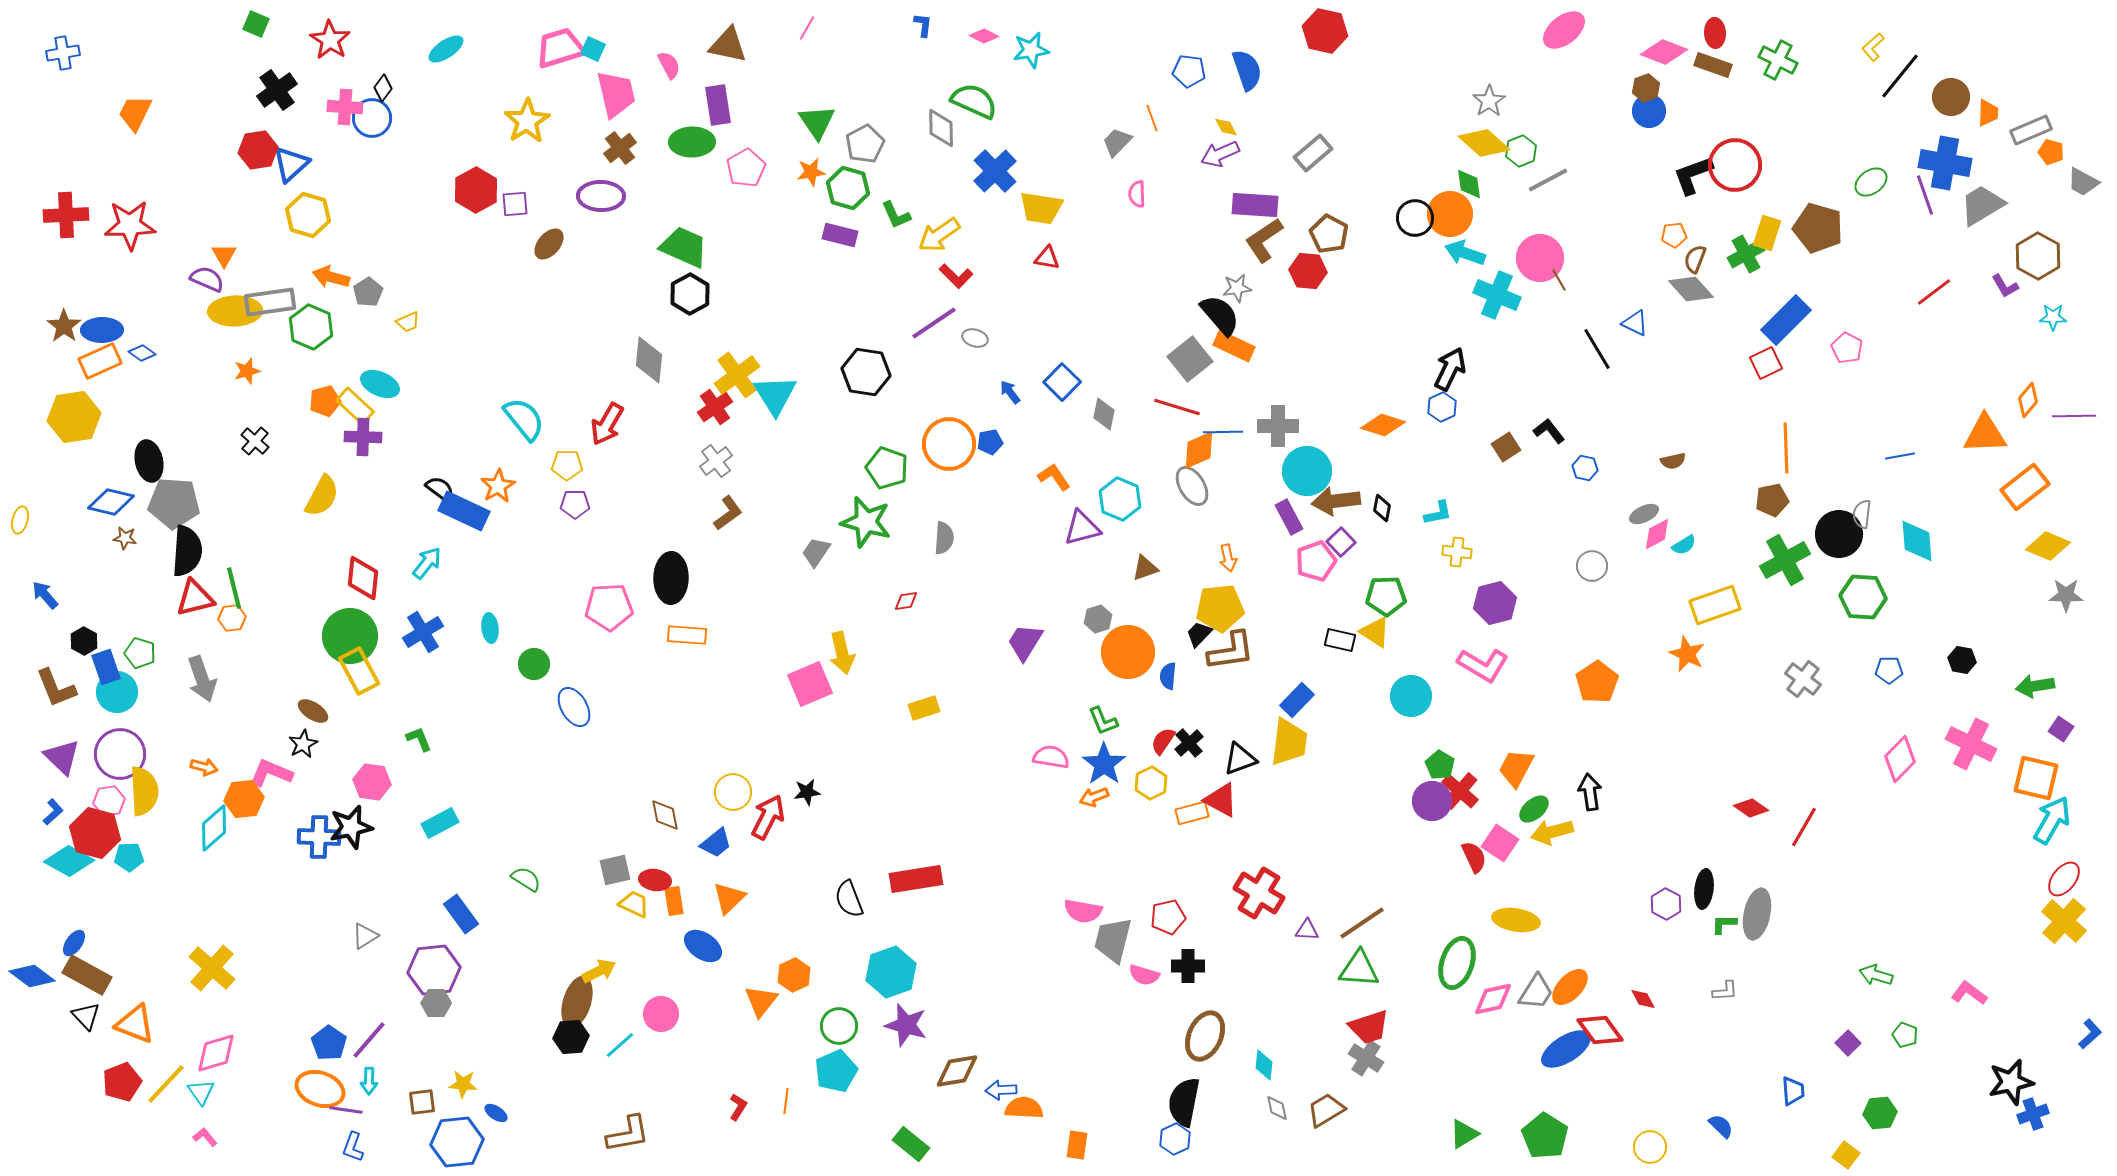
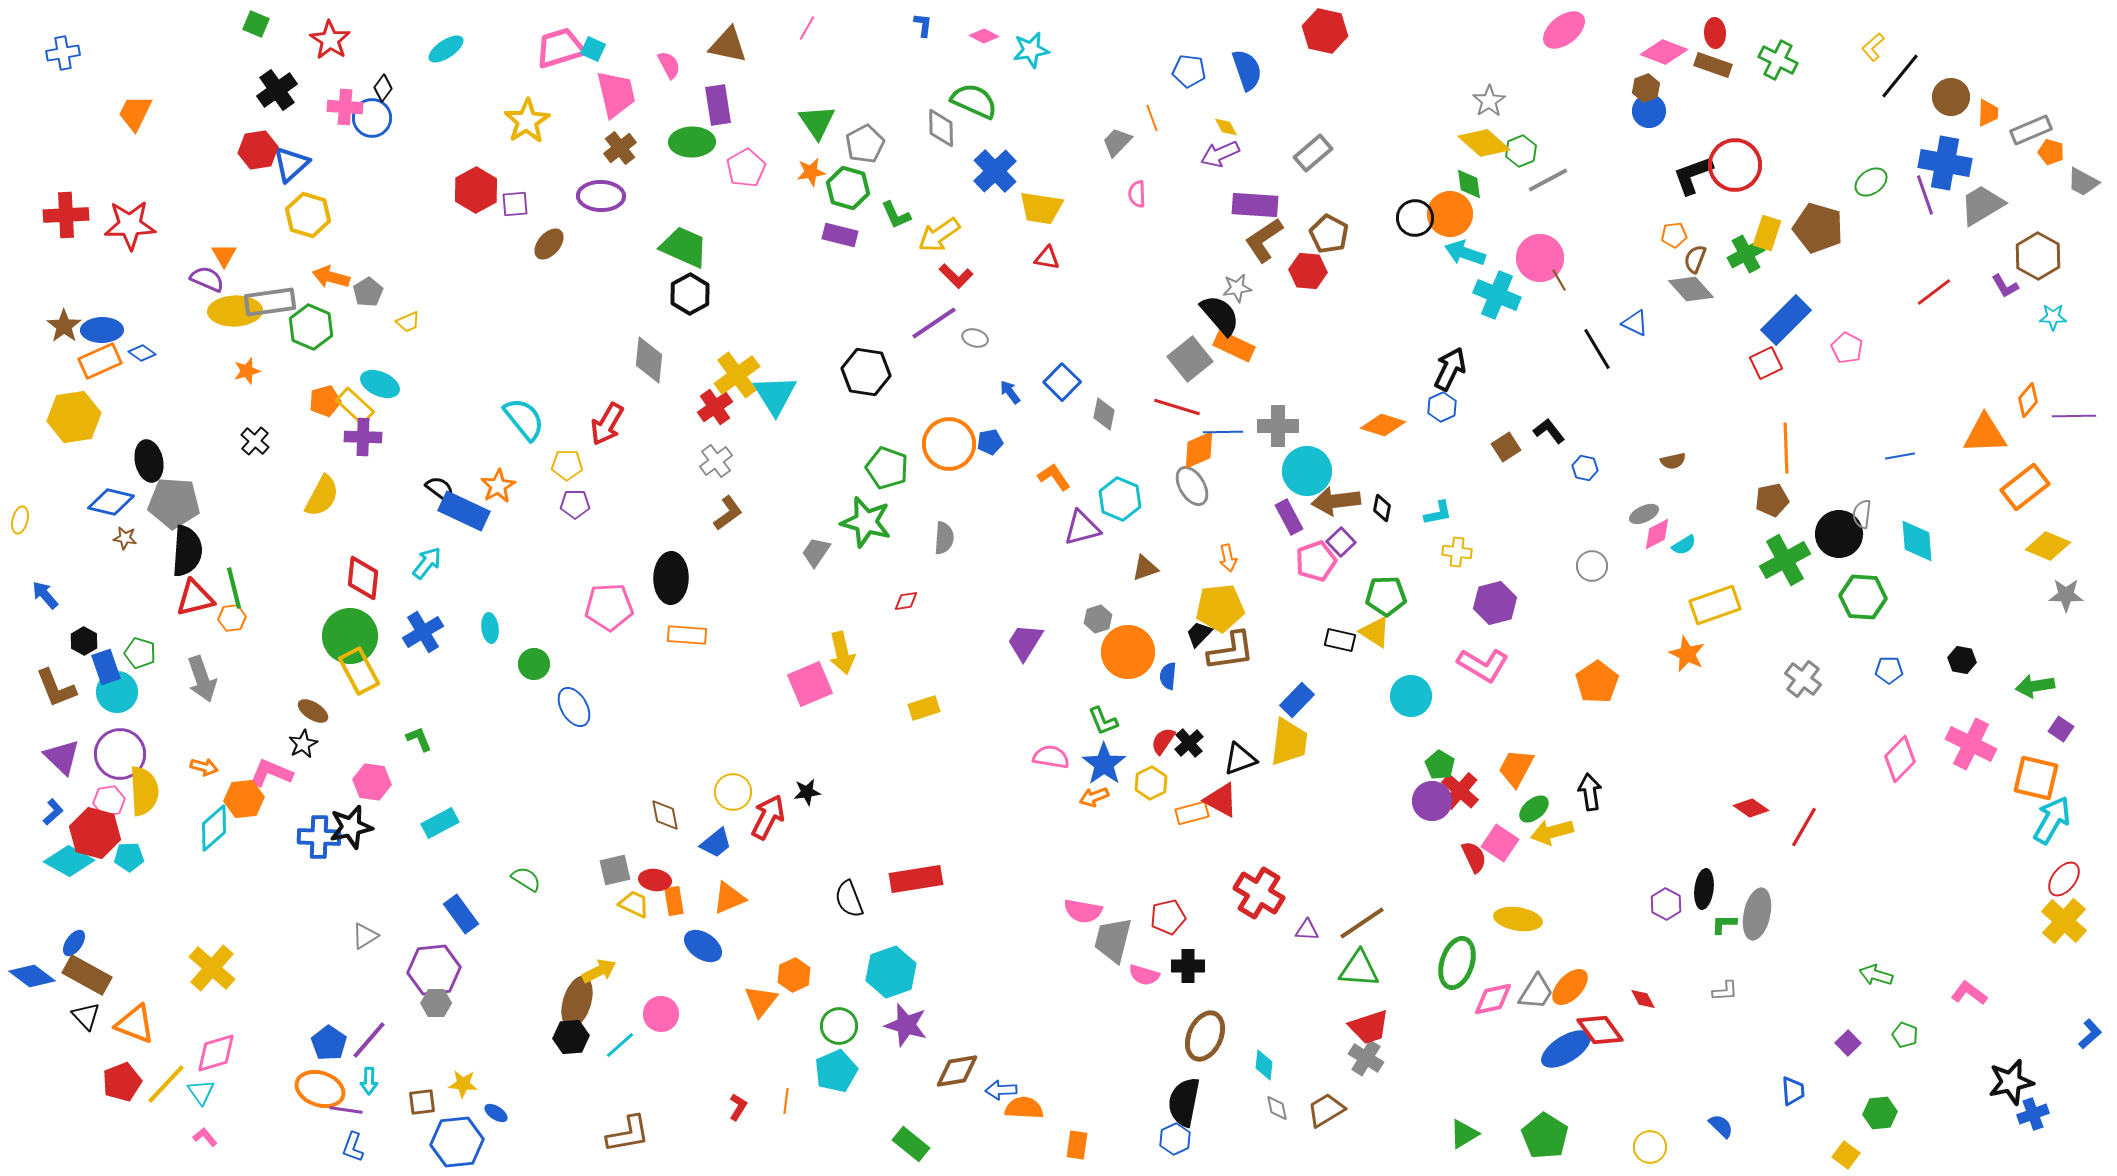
orange triangle at (729, 898): rotated 21 degrees clockwise
yellow ellipse at (1516, 920): moved 2 px right, 1 px up
